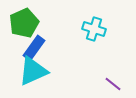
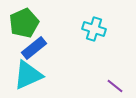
blue rectangle: rotated 15 degrees clockwise
cyan triangle: moved 5 px left, 4 px down
purple line: moved 2 px right, 2 px down
